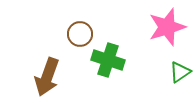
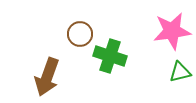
pink star: moved 5 px right, 4 px down; rotated 9 degrees clockwise
green cross: moved 2 px right, 4 px up
green triangle: rotated 20 degrees clockwise
